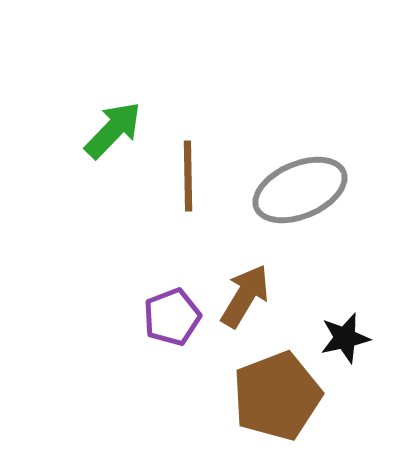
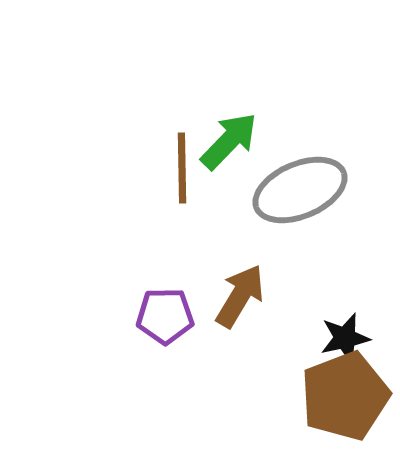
green arrow: moved 116 px right, 11 px down
brown line: moved 6 px left, 8 px up
brown arrow: moved 5 px left
purple pentagon: moved 7 px left, 1 px up; rotated 20 degrees clockwise
brown pentagon: moved 68 px right
